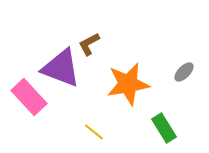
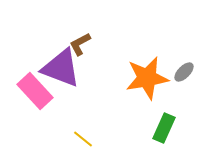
brown L-shape: moved 9 px left
orange star: moved 19 px right, 6 px up
pink rectangle: moved 6 px right, 6 px up
green rectangle: rotated 56 degrees clockwise
yellow line: moved 11 px left, 7 px down
